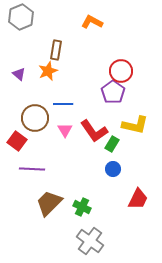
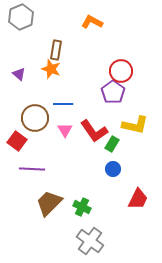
orange star: moved 3 px right, 2 px up; rotated 30 degrees counterclockwise
